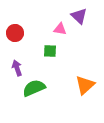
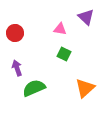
purple triangle: moved 7 px right, 1 px down
green square: moved 14 px right, 3 px down; rotated 24 degrees clockwise
orange triangle: moved 3 px down
